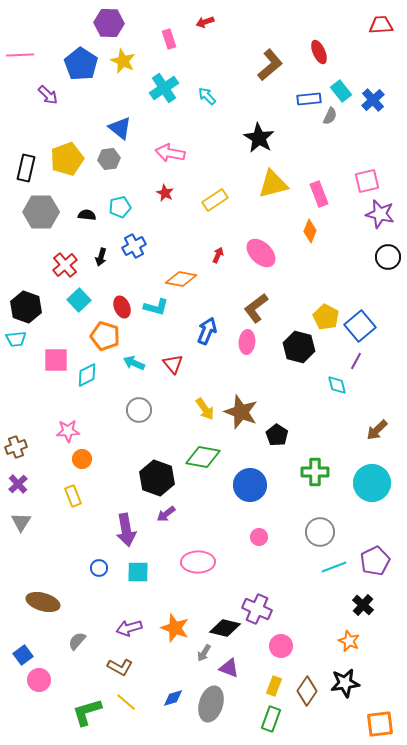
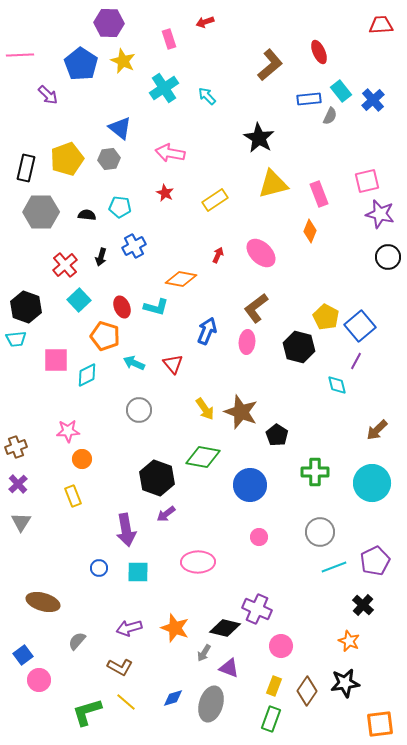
cyan pentagon at (120, 207): rotated 20 degrees clockwise
